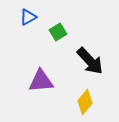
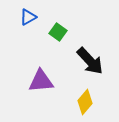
green square: rotated 24 degrees counterclockwise
